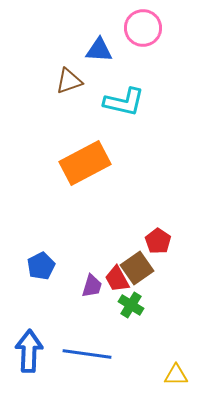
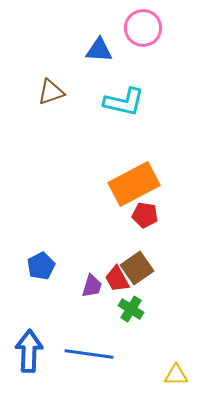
brown triangle: moved 18 px left, 11 px down
orange rectangle: moved 49 px right, 21 px down
red pentagon: moved 13 px left, 26 px up; rotated 25 degrees counterclockwise
green cross: moved 4 px down
blue line: moved 2 px right
